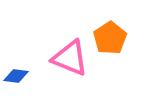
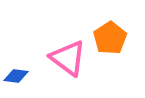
pink triangle: moved 2 px left; rotated 15 degrees clockwise
